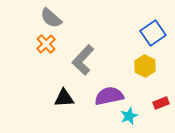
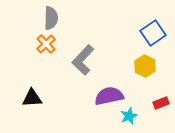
gray semicircle: rotated 130 degrees counterclockwise
black triangle: moved 32 px left
